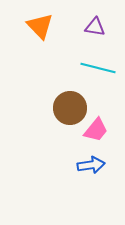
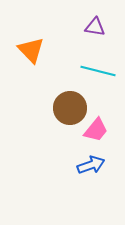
orange triangle: moved 9 px left, 24 px down
cyan line: moved 3 px down
blue arrow: rotated 12 degrees counterclockwise
